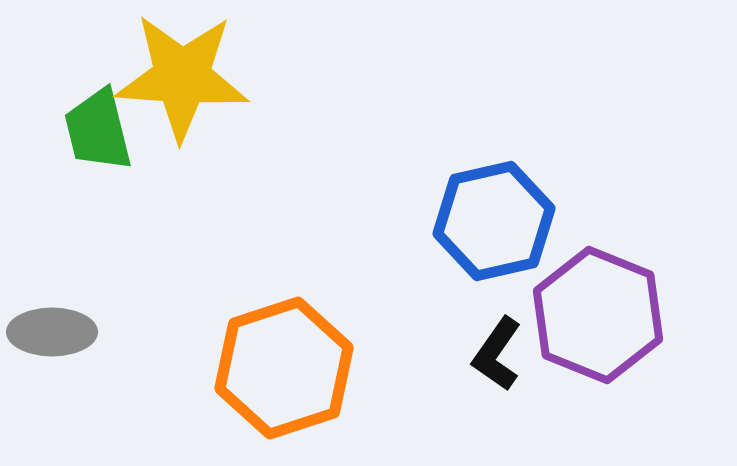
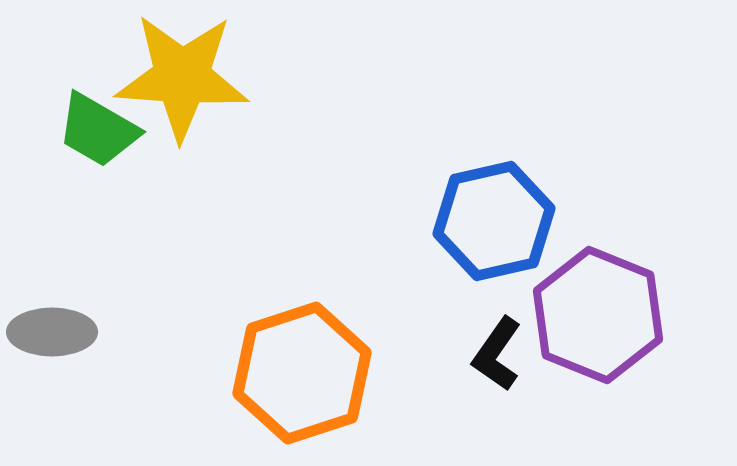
green trapezoid: rotated 46 degrees counterclockwise
orange hexagon: moved 18 px right, 5 px down
